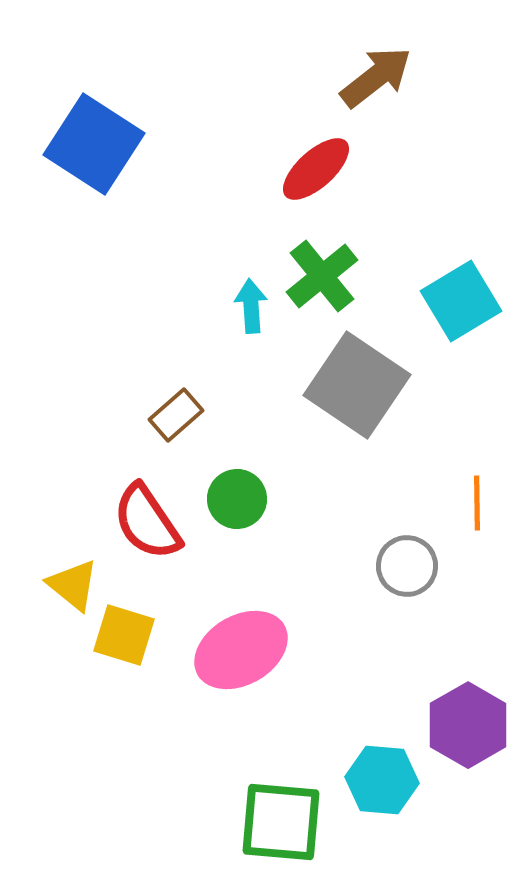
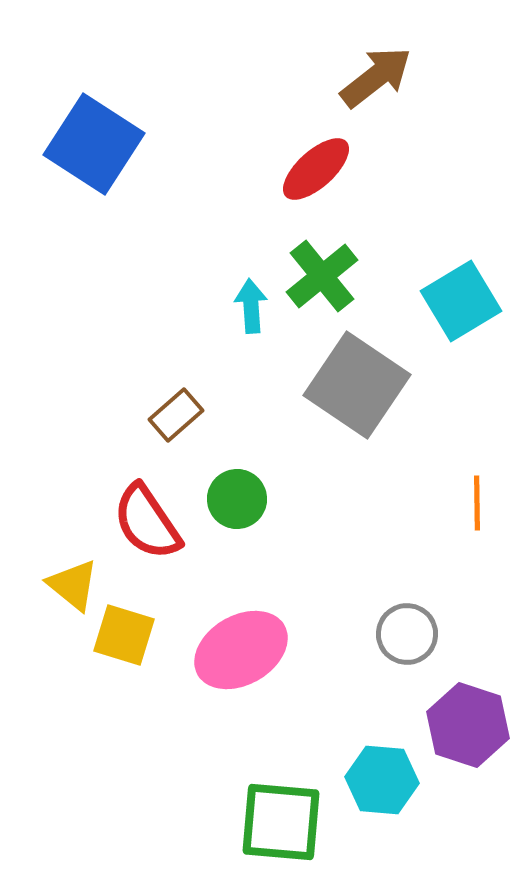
gray circle: moved 68 px down
purple hexagon: rotated 12 degrees counterclockwise
